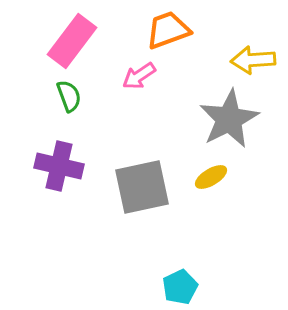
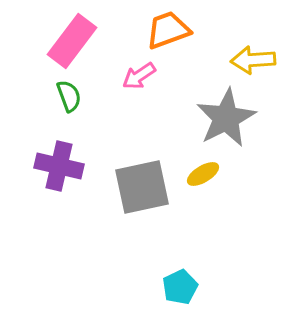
gray star: moved 3 px left, 1 px up
yellow ellipse: moved 8 px left, 3 px up
